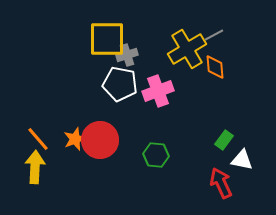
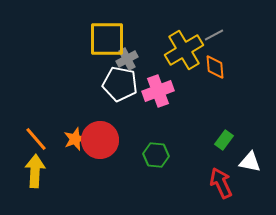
yellow cross: moved 3 px left, 1 px down
gray cross: moved 4 px down; rotated 10 degrees counterclockwise
orange line: moved 2 px left
white triangle: moved 8 px right, 2 px down
yellow arrow: moved 4 px down
